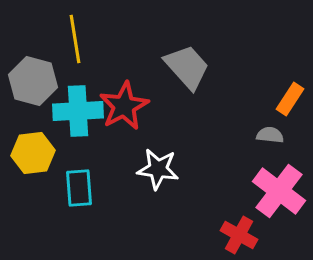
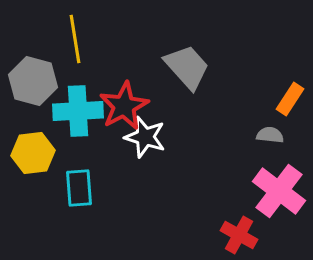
white star: moved 13 px left, 32 px up; rotated 9 degrees clockwise
